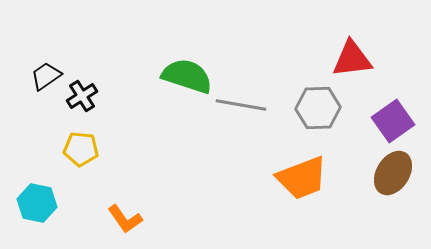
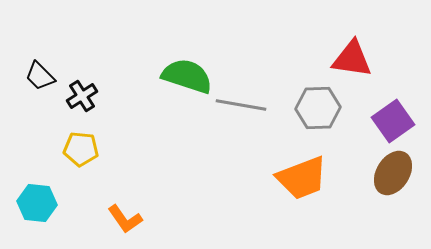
red triangle: rotated 15 degrees clockwise
black trapezoid: moved 6 px left; rotated 100 degrees counterclockwise
cyan hexagon: rotated 6 degrees counterclockwise
